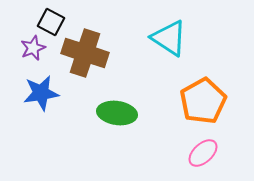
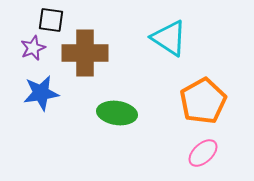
black square: moved 2 px up; rotated 20 degrees counterclockwise
brown cross: rotated 18 degrees counterclockwise
